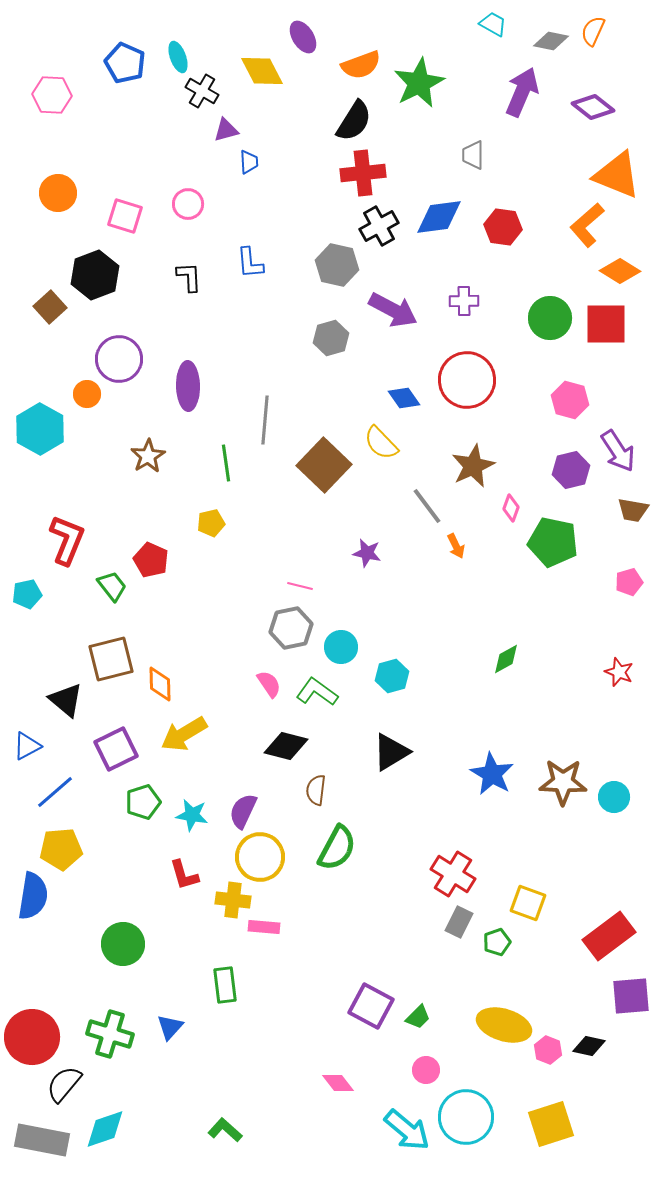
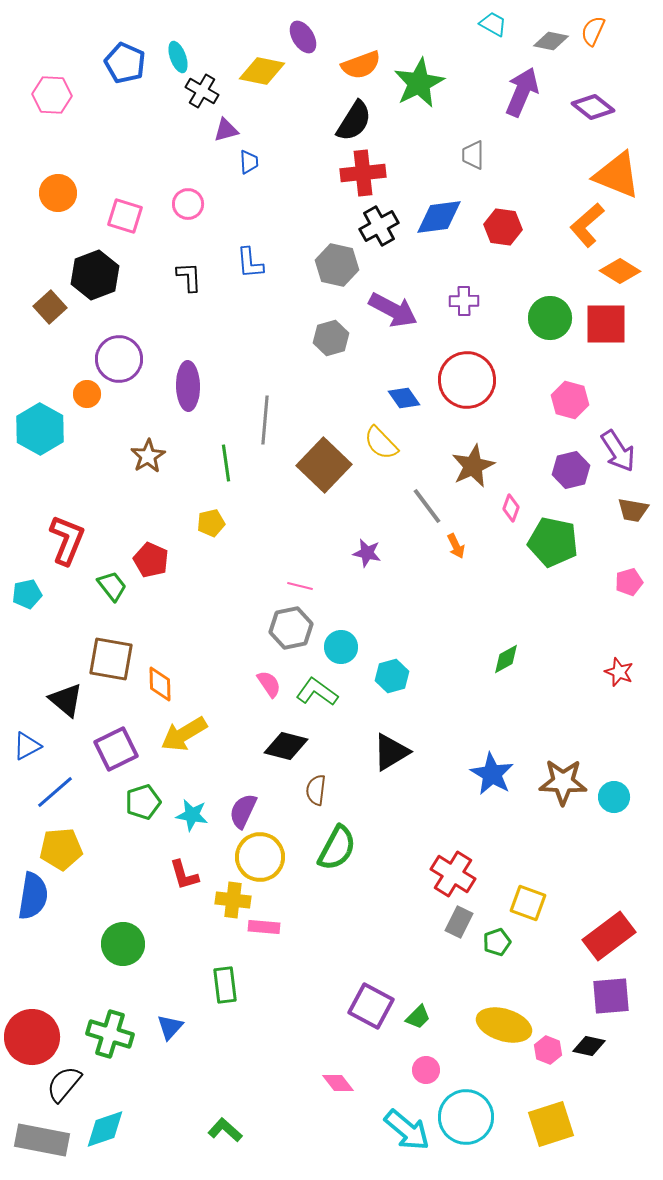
yellow diamond at (262, 71): rotated 51 degrees counterclockwise
brown square at (111, 659): rotated 24 degrees clockwise
purple square at (631, 996): moved 20 px left
